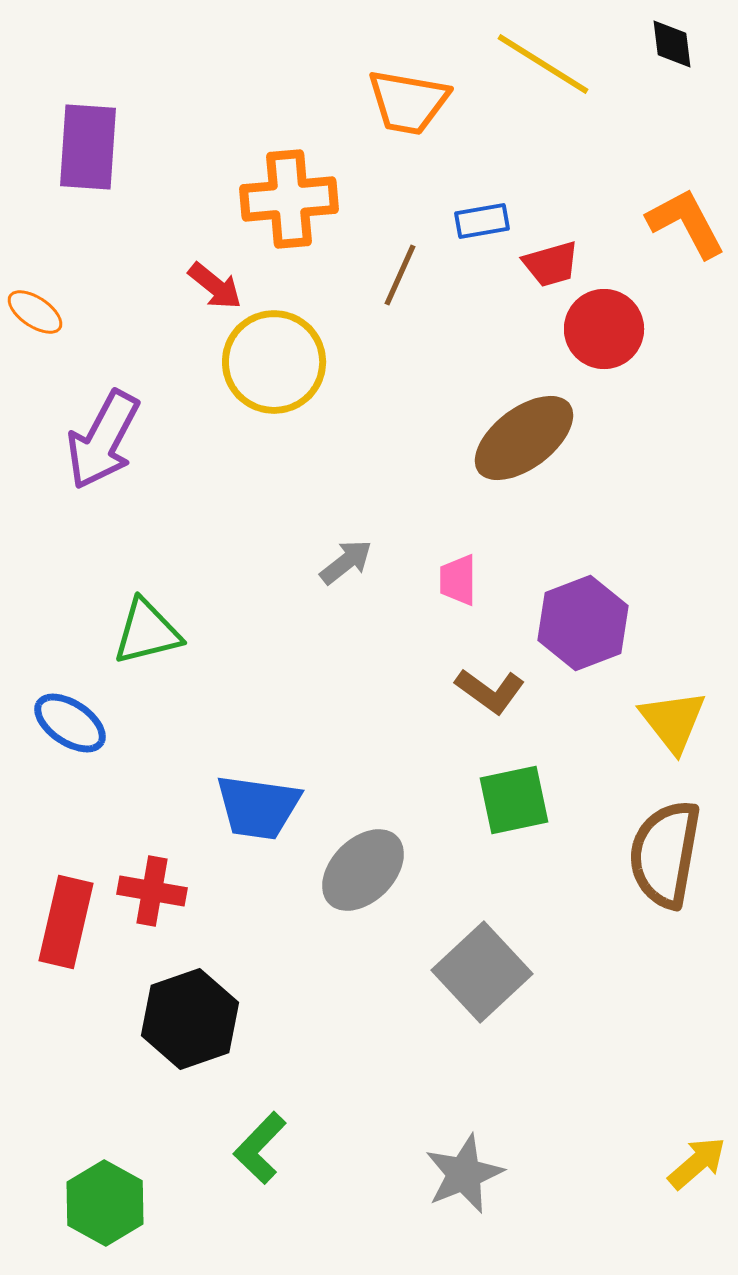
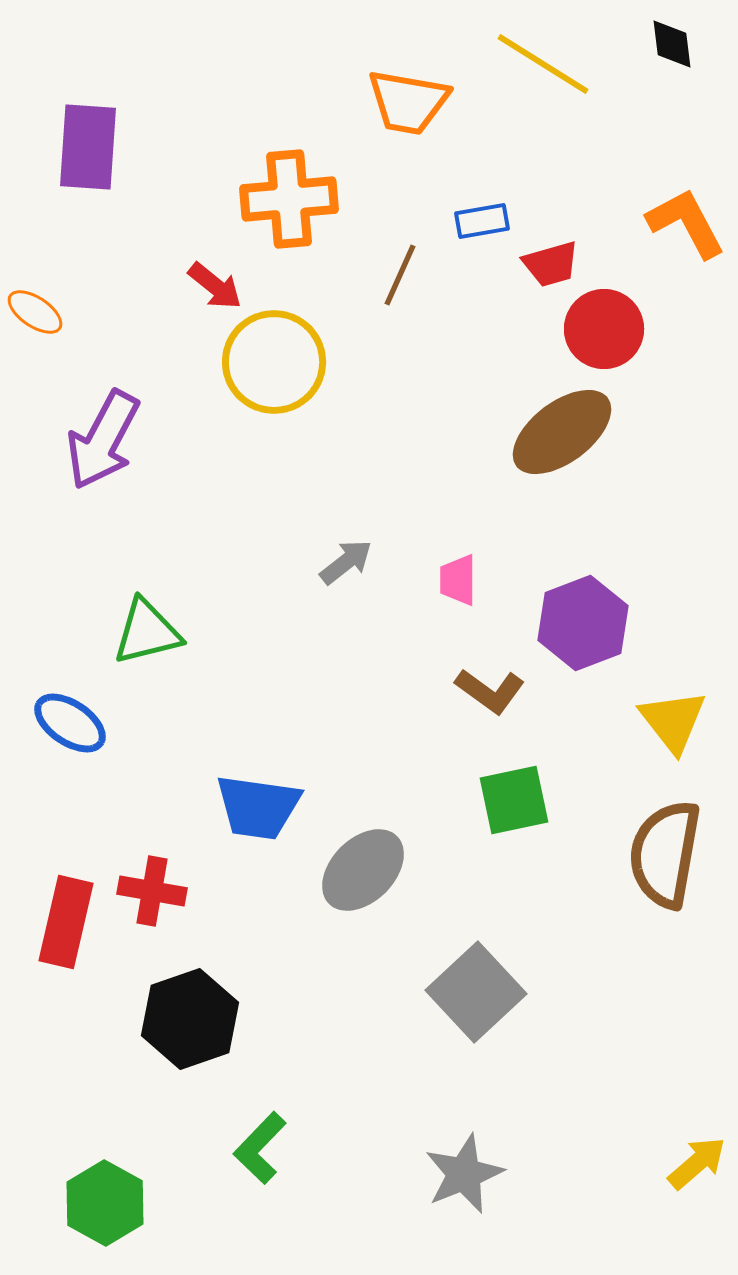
brown ellipse: moved 38 px right, 6 px up
gray square: moved 6 px left, 20 px down
